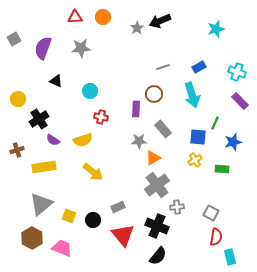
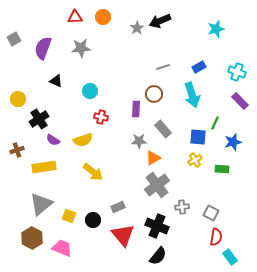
gray cross at (177, 207): moved 5 px right
cyan rectangle at (230, 257): rotated 21 degrees counterclockwise
